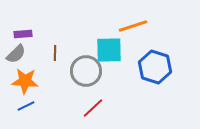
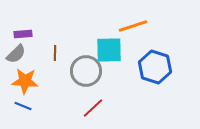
blue line: moved 3 px left; rotated 48 degrees clockwise
